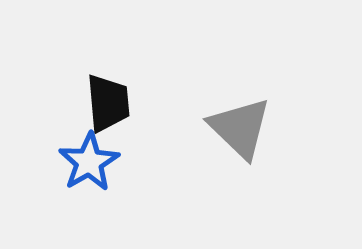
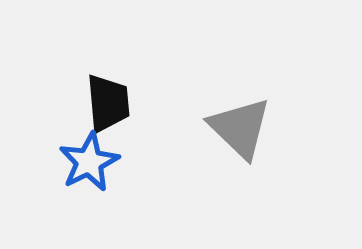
blue star: rotated 4 degrees clockwise
